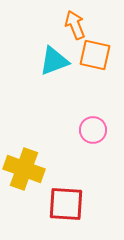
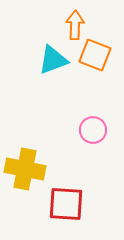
orange arrow: rotated 24 degrees clockwise
orange square: rotated 8 degrees clockwise
cyan triangle: moved 1 px left, 1 px up
yellow cross: moved 1 px right; rotated 9 degrees counterclockwise
